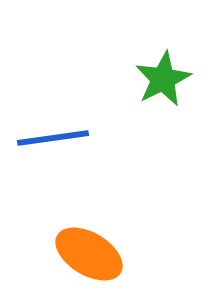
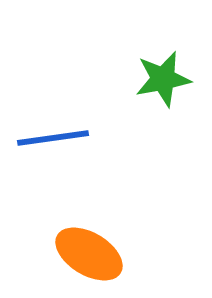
green star: rotated 16 degrees clockwise
